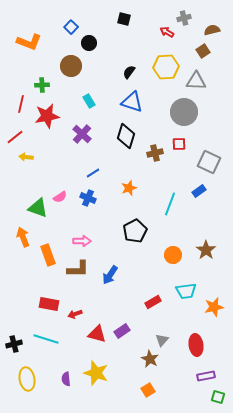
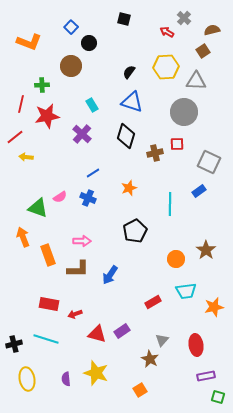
gray cross at (184, 18): rotated 32 degrees counterclockwise
cyan rectangle at (89, 101): moved 3 px right, 4 px down
red square at (179, 144): moved 2 px left
cyan line at (170, 204): rotated 20 degrees counterclockwise
orange circle at (173, 255): moved 3 px right, 4 px down
orange square at (148, 390): moved 8 px left
